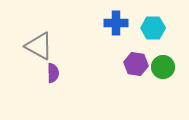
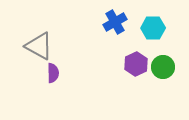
blue cross: moved 1 px left, 1 px up; rotated 30 degrees counterclockwise
purple hexagon: rotated 25 degrees clockwise
